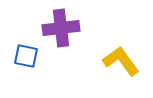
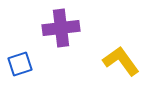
blue square: moved 6 px left, 8 px down; rotated 30 degrees counterclockwise
